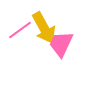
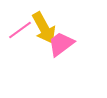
pink trapezoid: rotated 28 degrees clockwise
